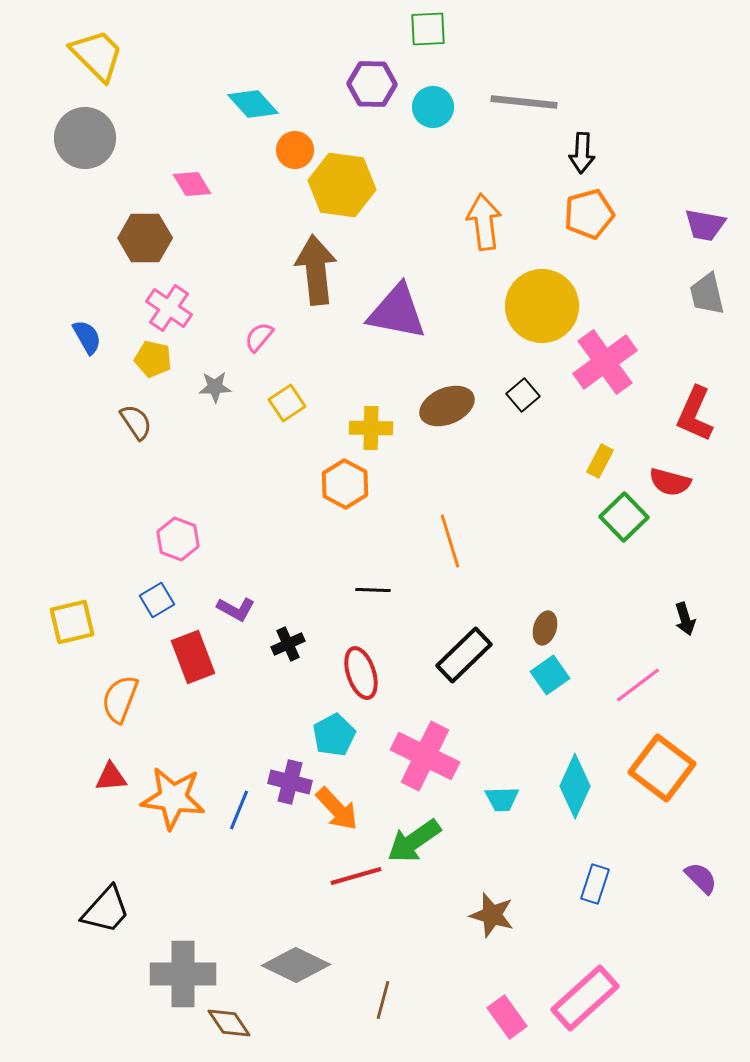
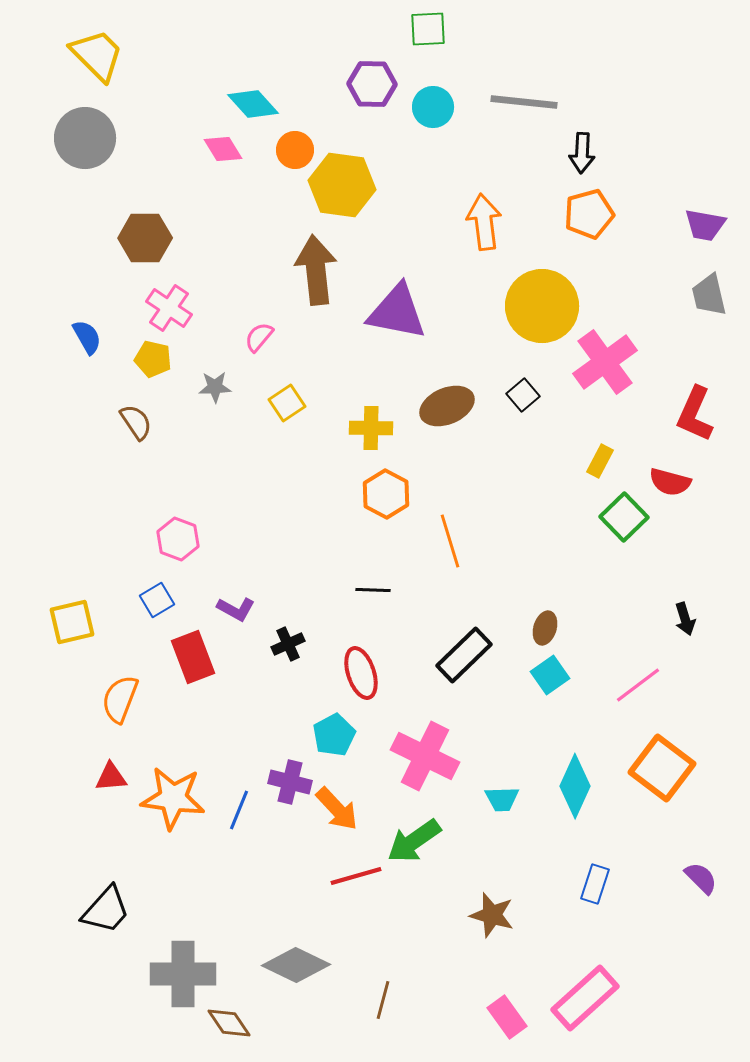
pink diamond at (192, 184): moved 31 px right, 35 px up
gray trapezoid at (707, 294): moved 2 px right, 1 px down
orange hexagon at (345, 484): moved 41 px right, 10 px down
